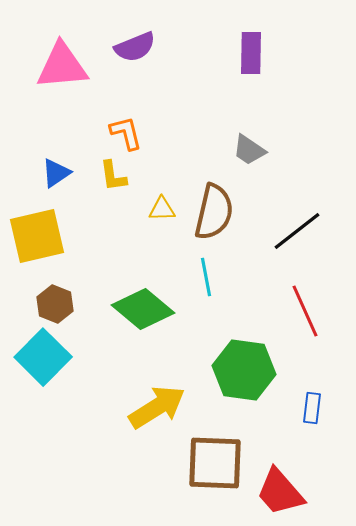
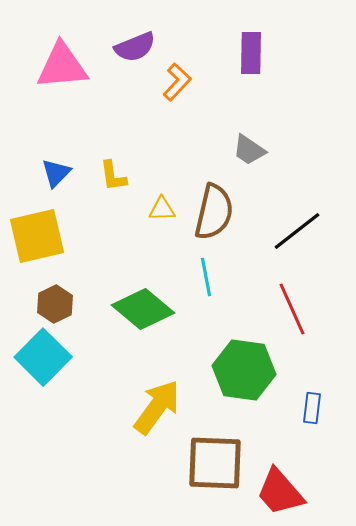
orange L-shape: moved 51 px right, 51 px up; rotated 57 degrees clockwise
blue triangle: rotated 12 degrees counterclockwise
brown hexagon: rotated 12 degrees clockwise
red line: moved 13 px left, 2 px up
yellow arrow: rotated 22 degrees counterclockwise
